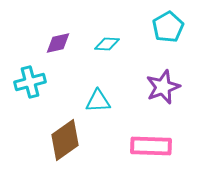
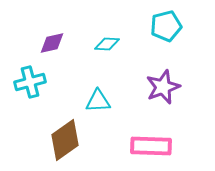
cyan pentagon: moved 2 px left, 1 px up; rotated 16 degrees clockwise
purple diamond: moved 6 px left
